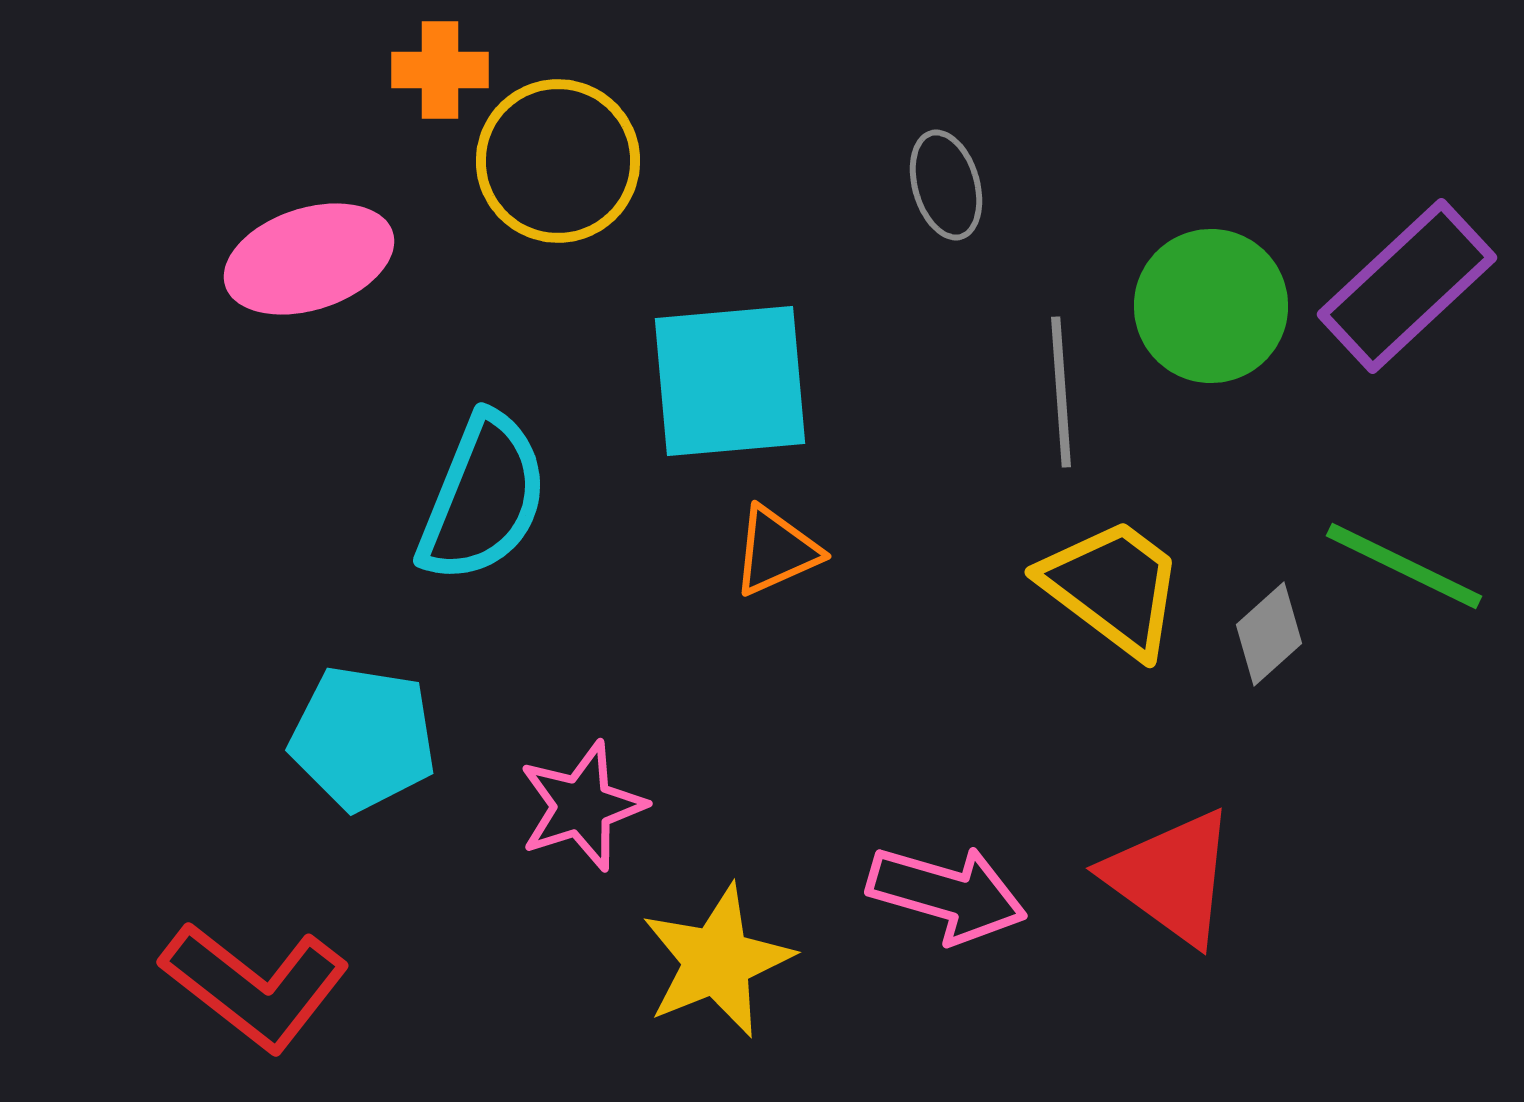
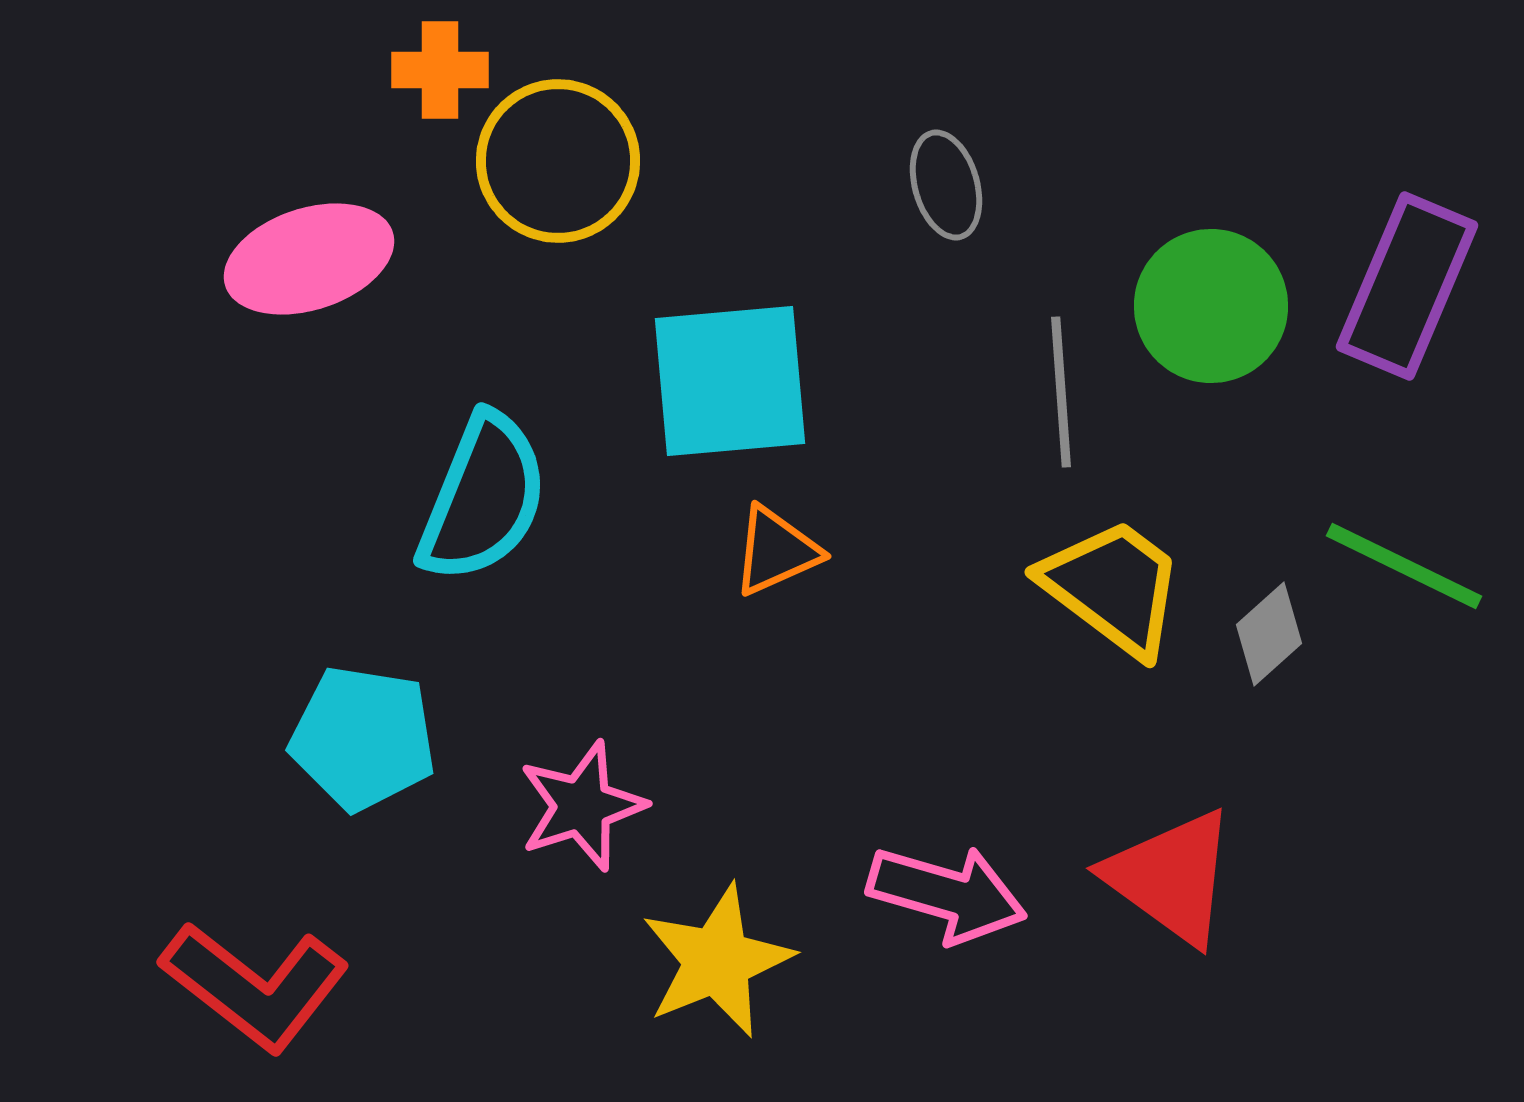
purple rectangle: rotated 24 degrees counterclockwise
